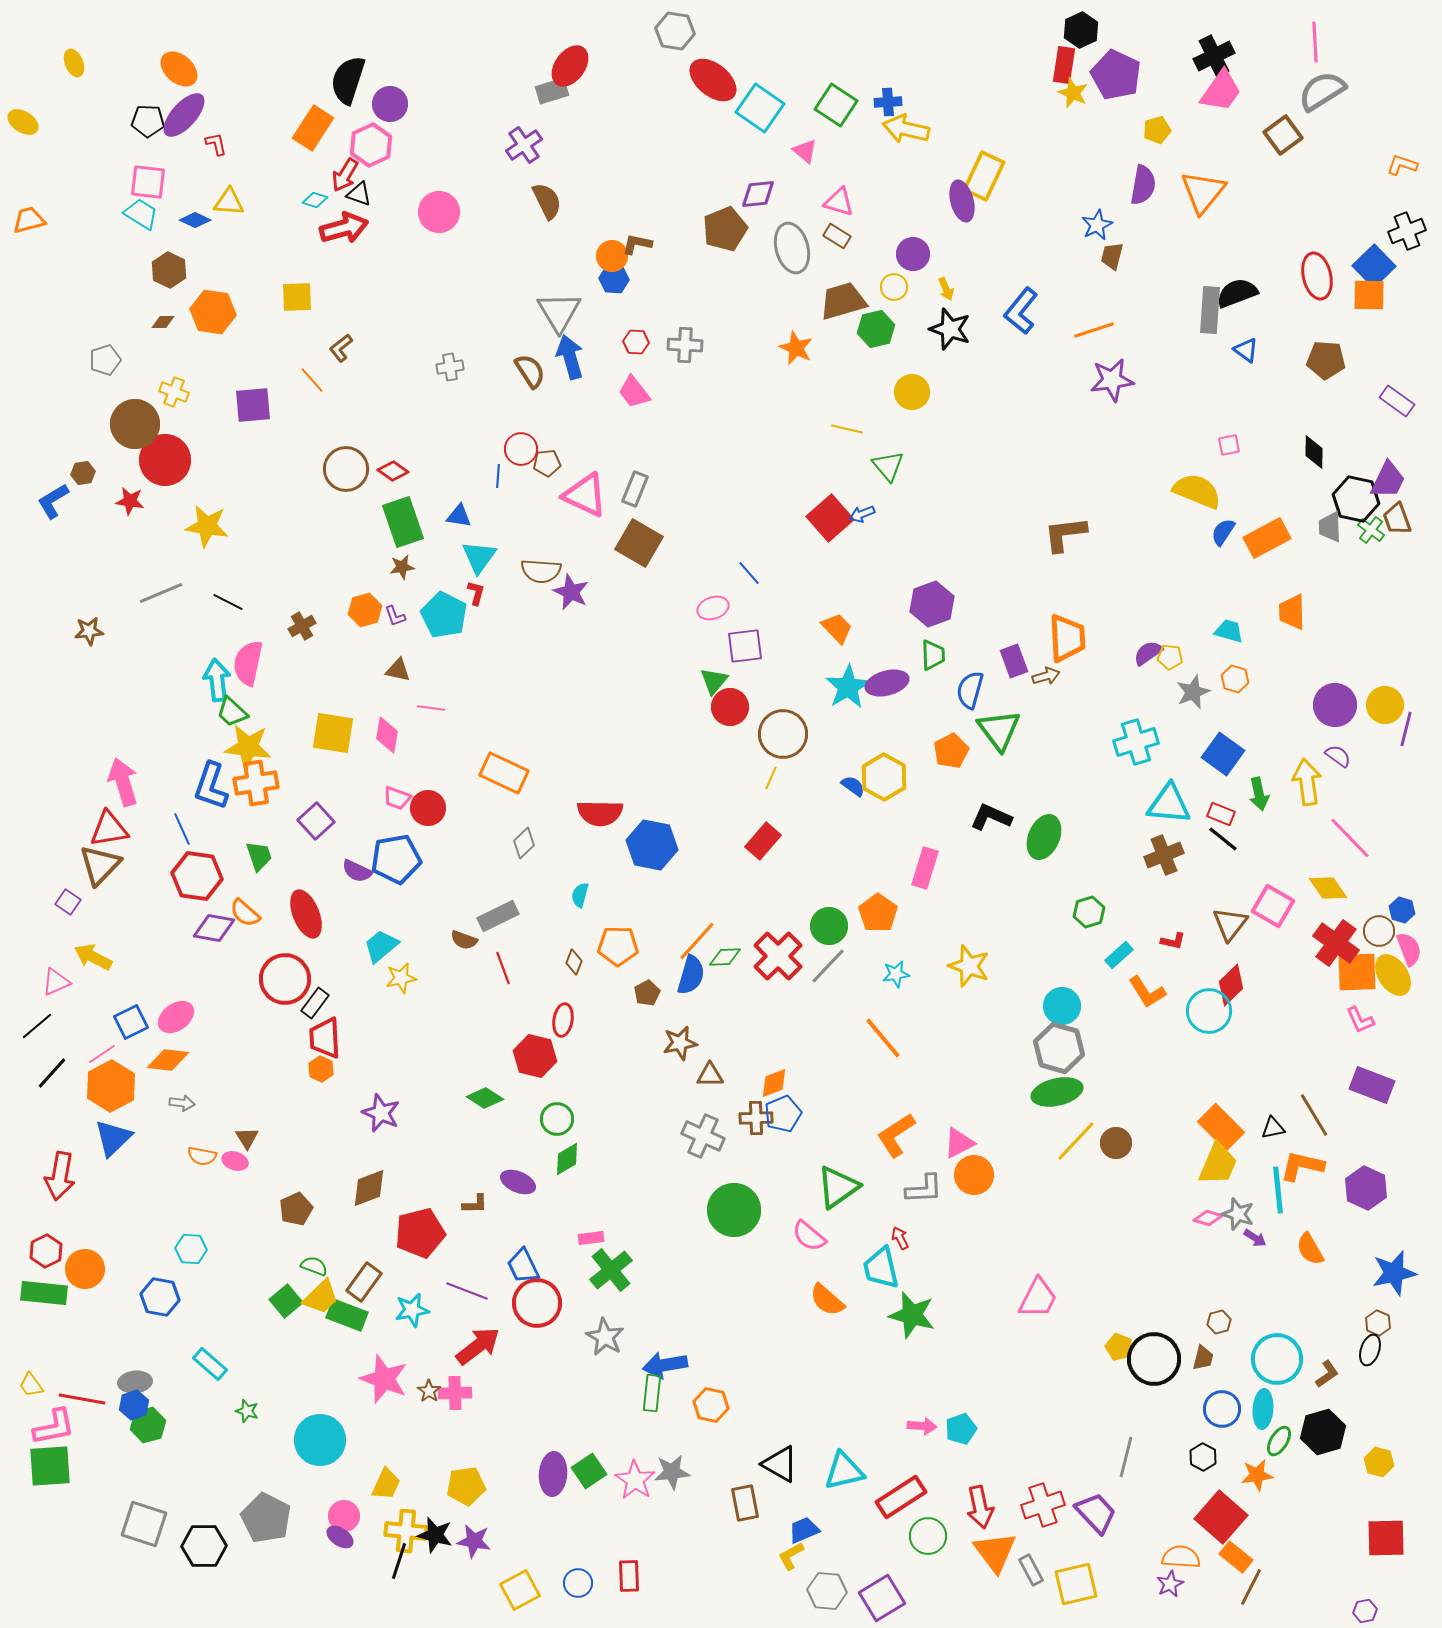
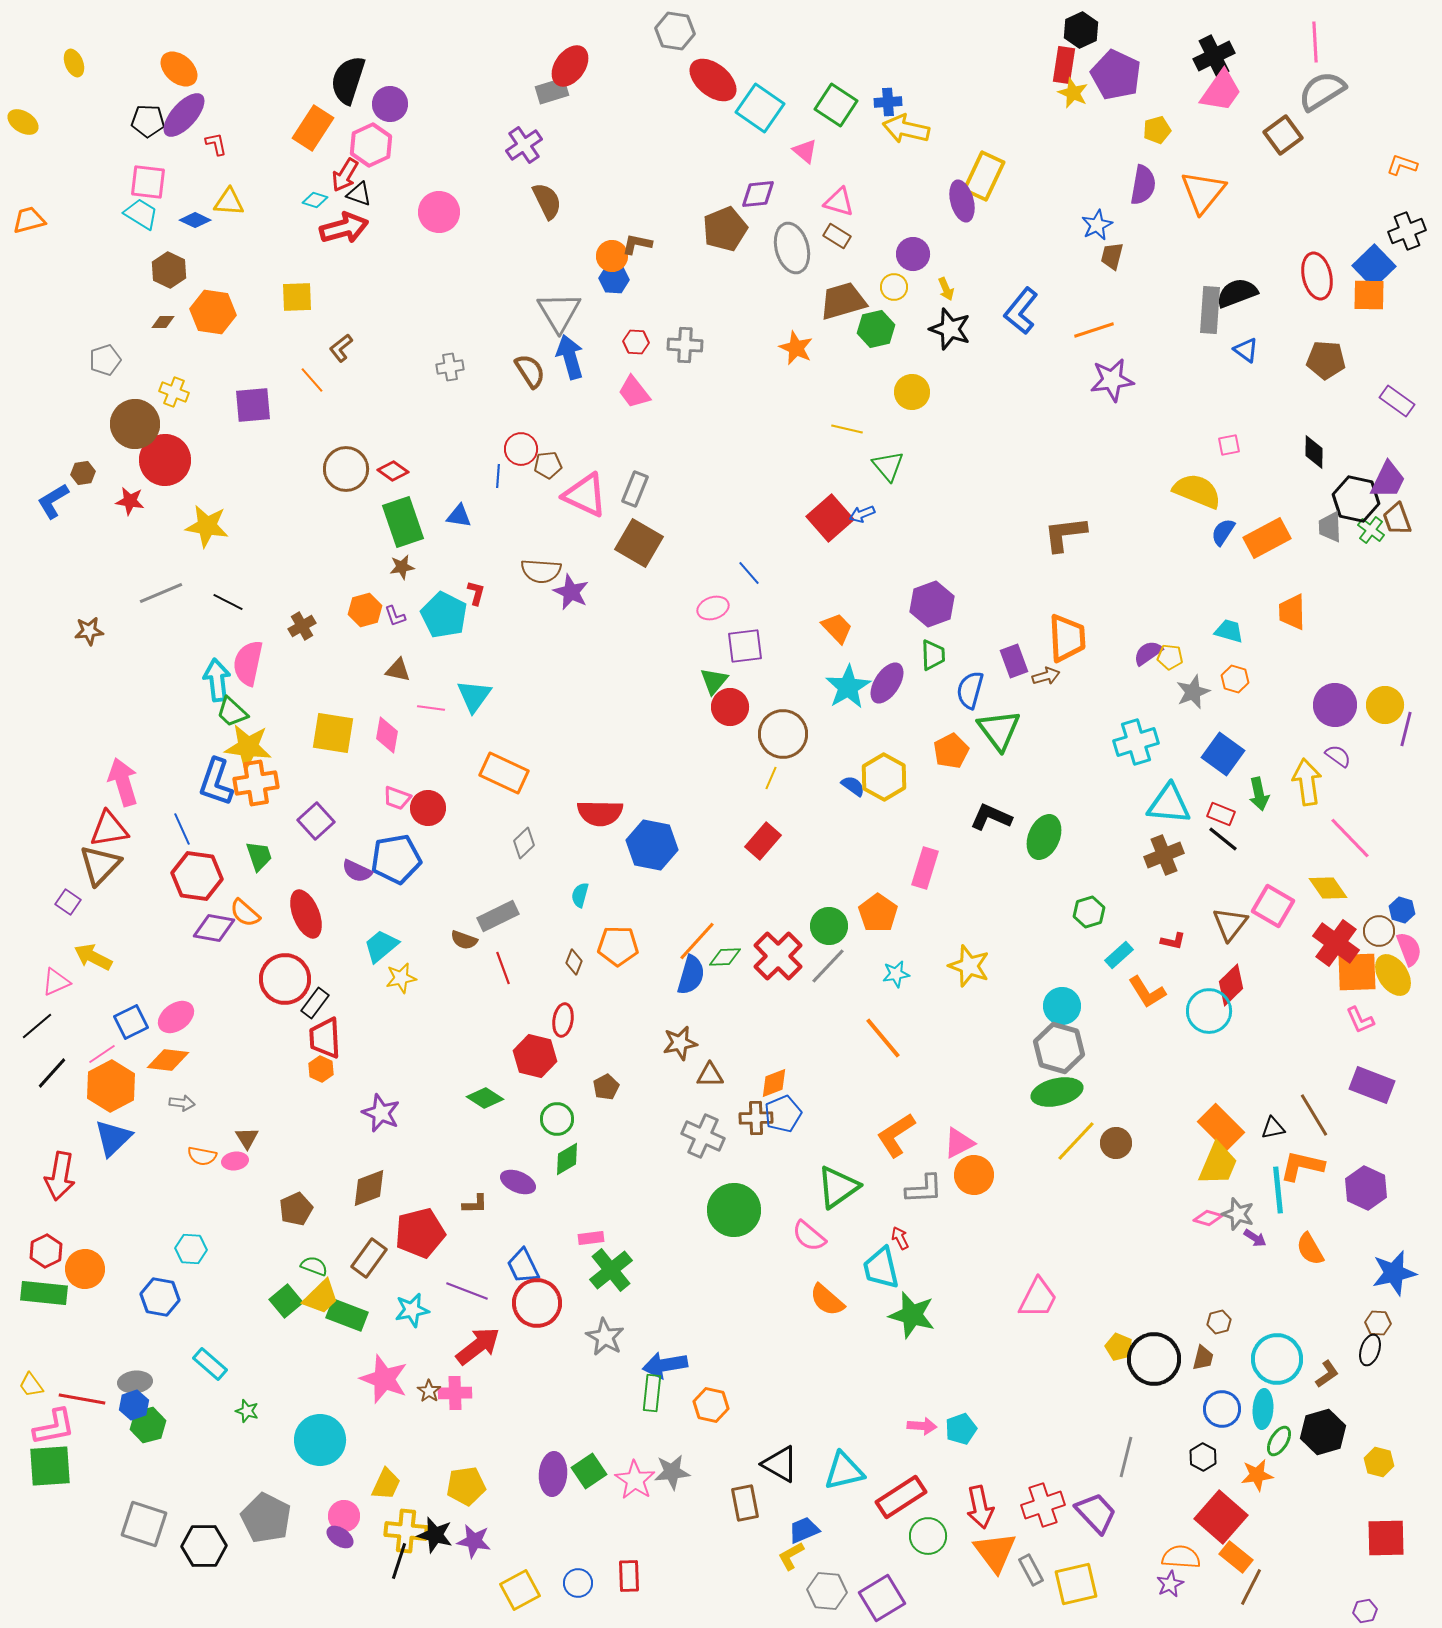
brown pentagon at (547, 463): moved 1 px right, 2 px down
cyan triangle at (479, 557): moved 5 px left, 139 px down
purple ellipse at (887, 683): rotated 42 degrees counterclockwise
blue L-shape at (211, 786): moved 5 px right, 4 px up
brown pentagon at (647, 993): moved 41 px left, 94 px down
pink ellipse at (235, 1161): rotated 25 degrees counterclockwise
brown rectangle at (364, 1282): moved 5 px right, 24 px up
brown hexagon at (1378, 1323): rotated 20 degrees counterclockwise
